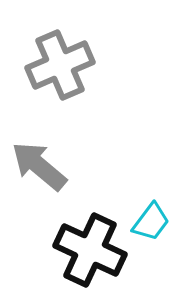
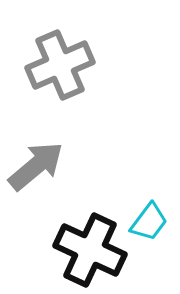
gray arrow: moved 3 px left; rotated 100 degrees clockwise
cyan trapezoid: moved 2 px left
